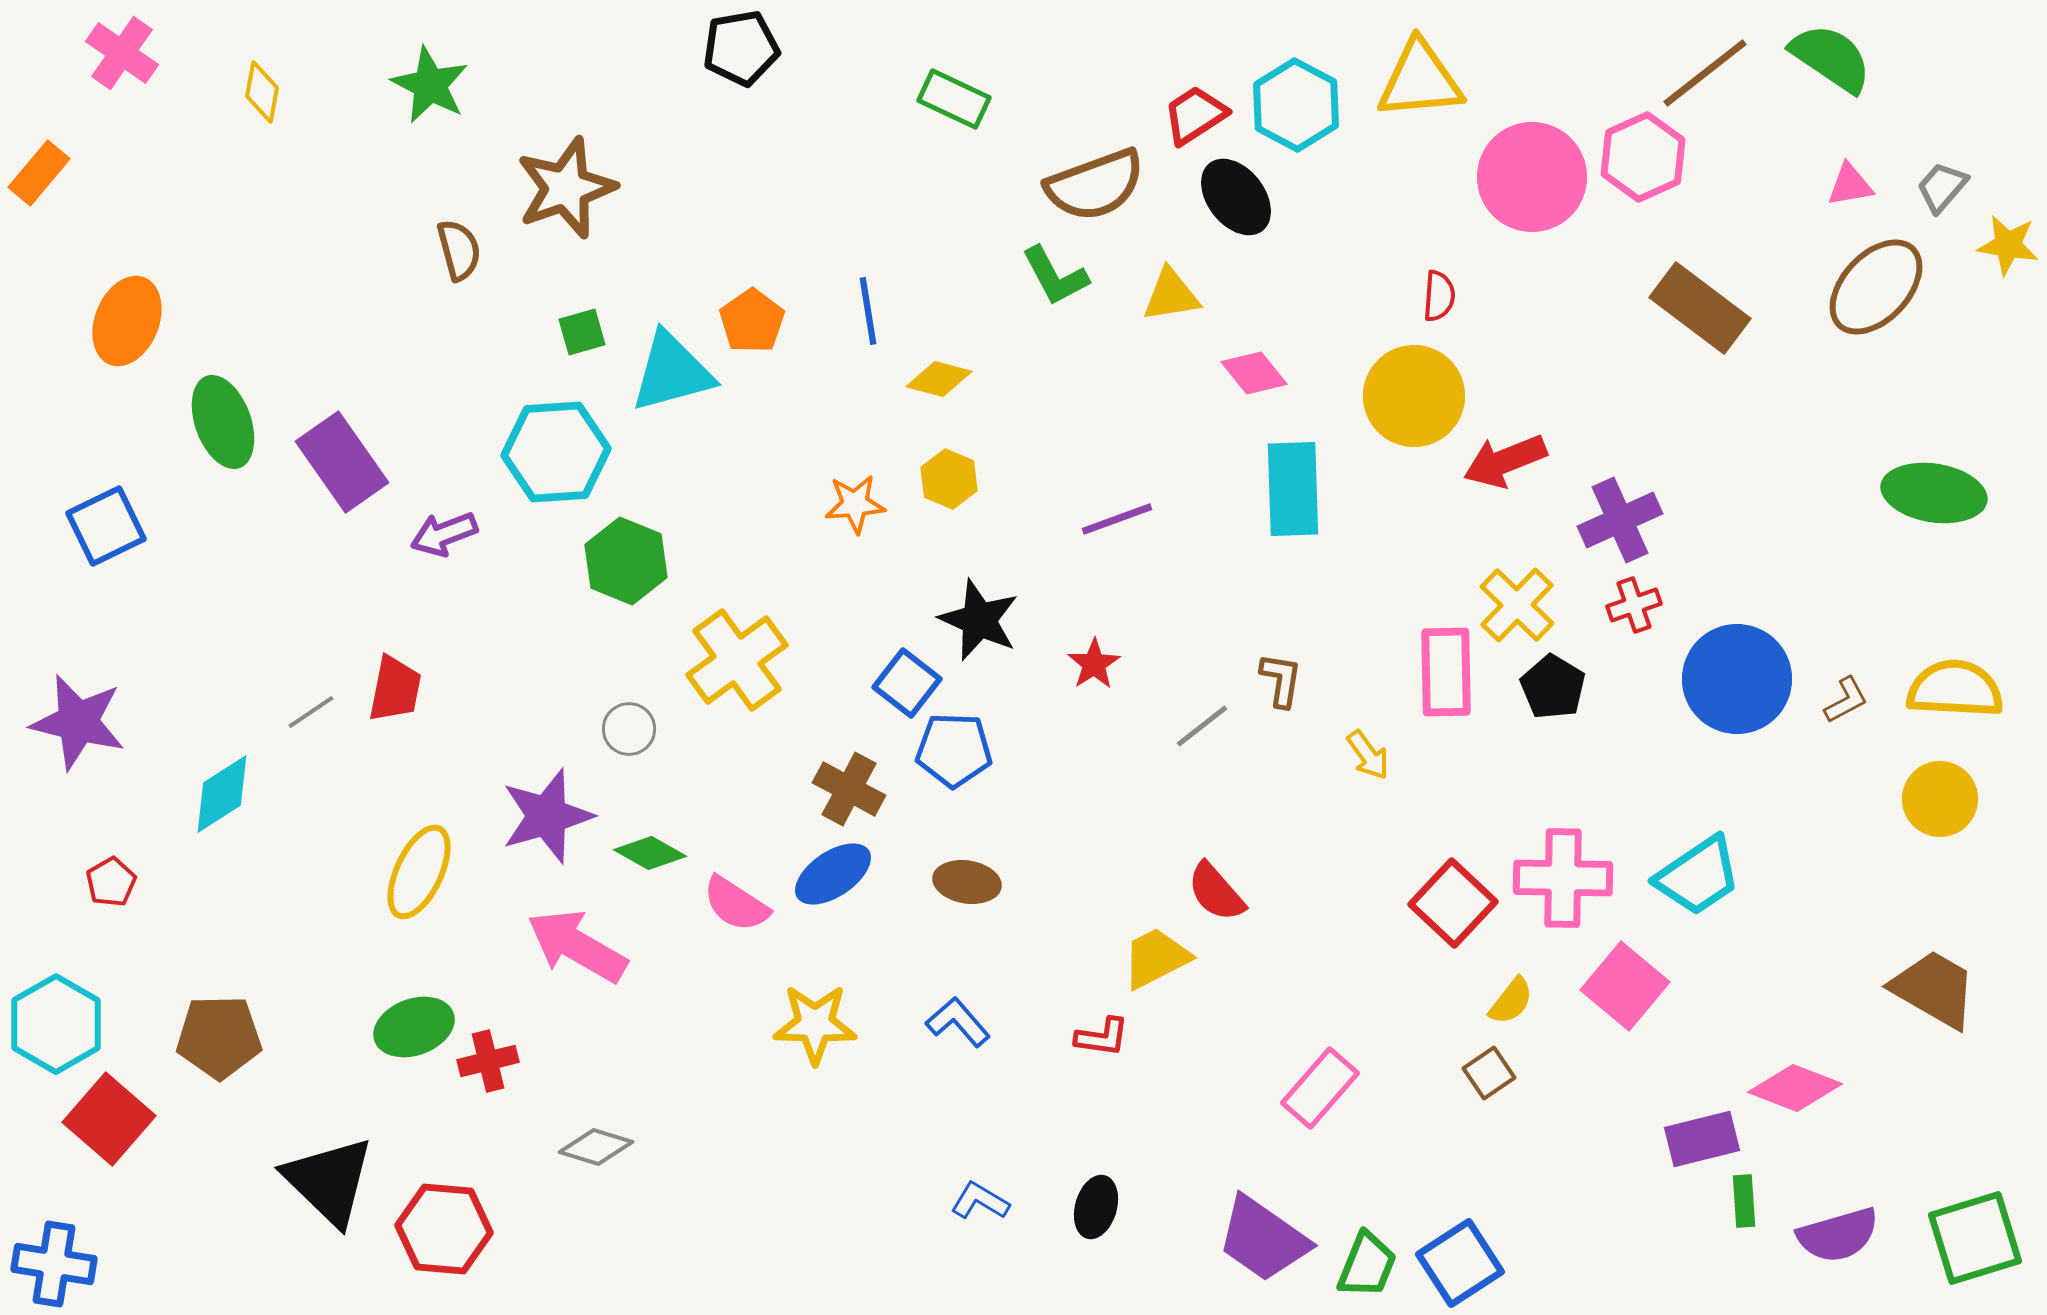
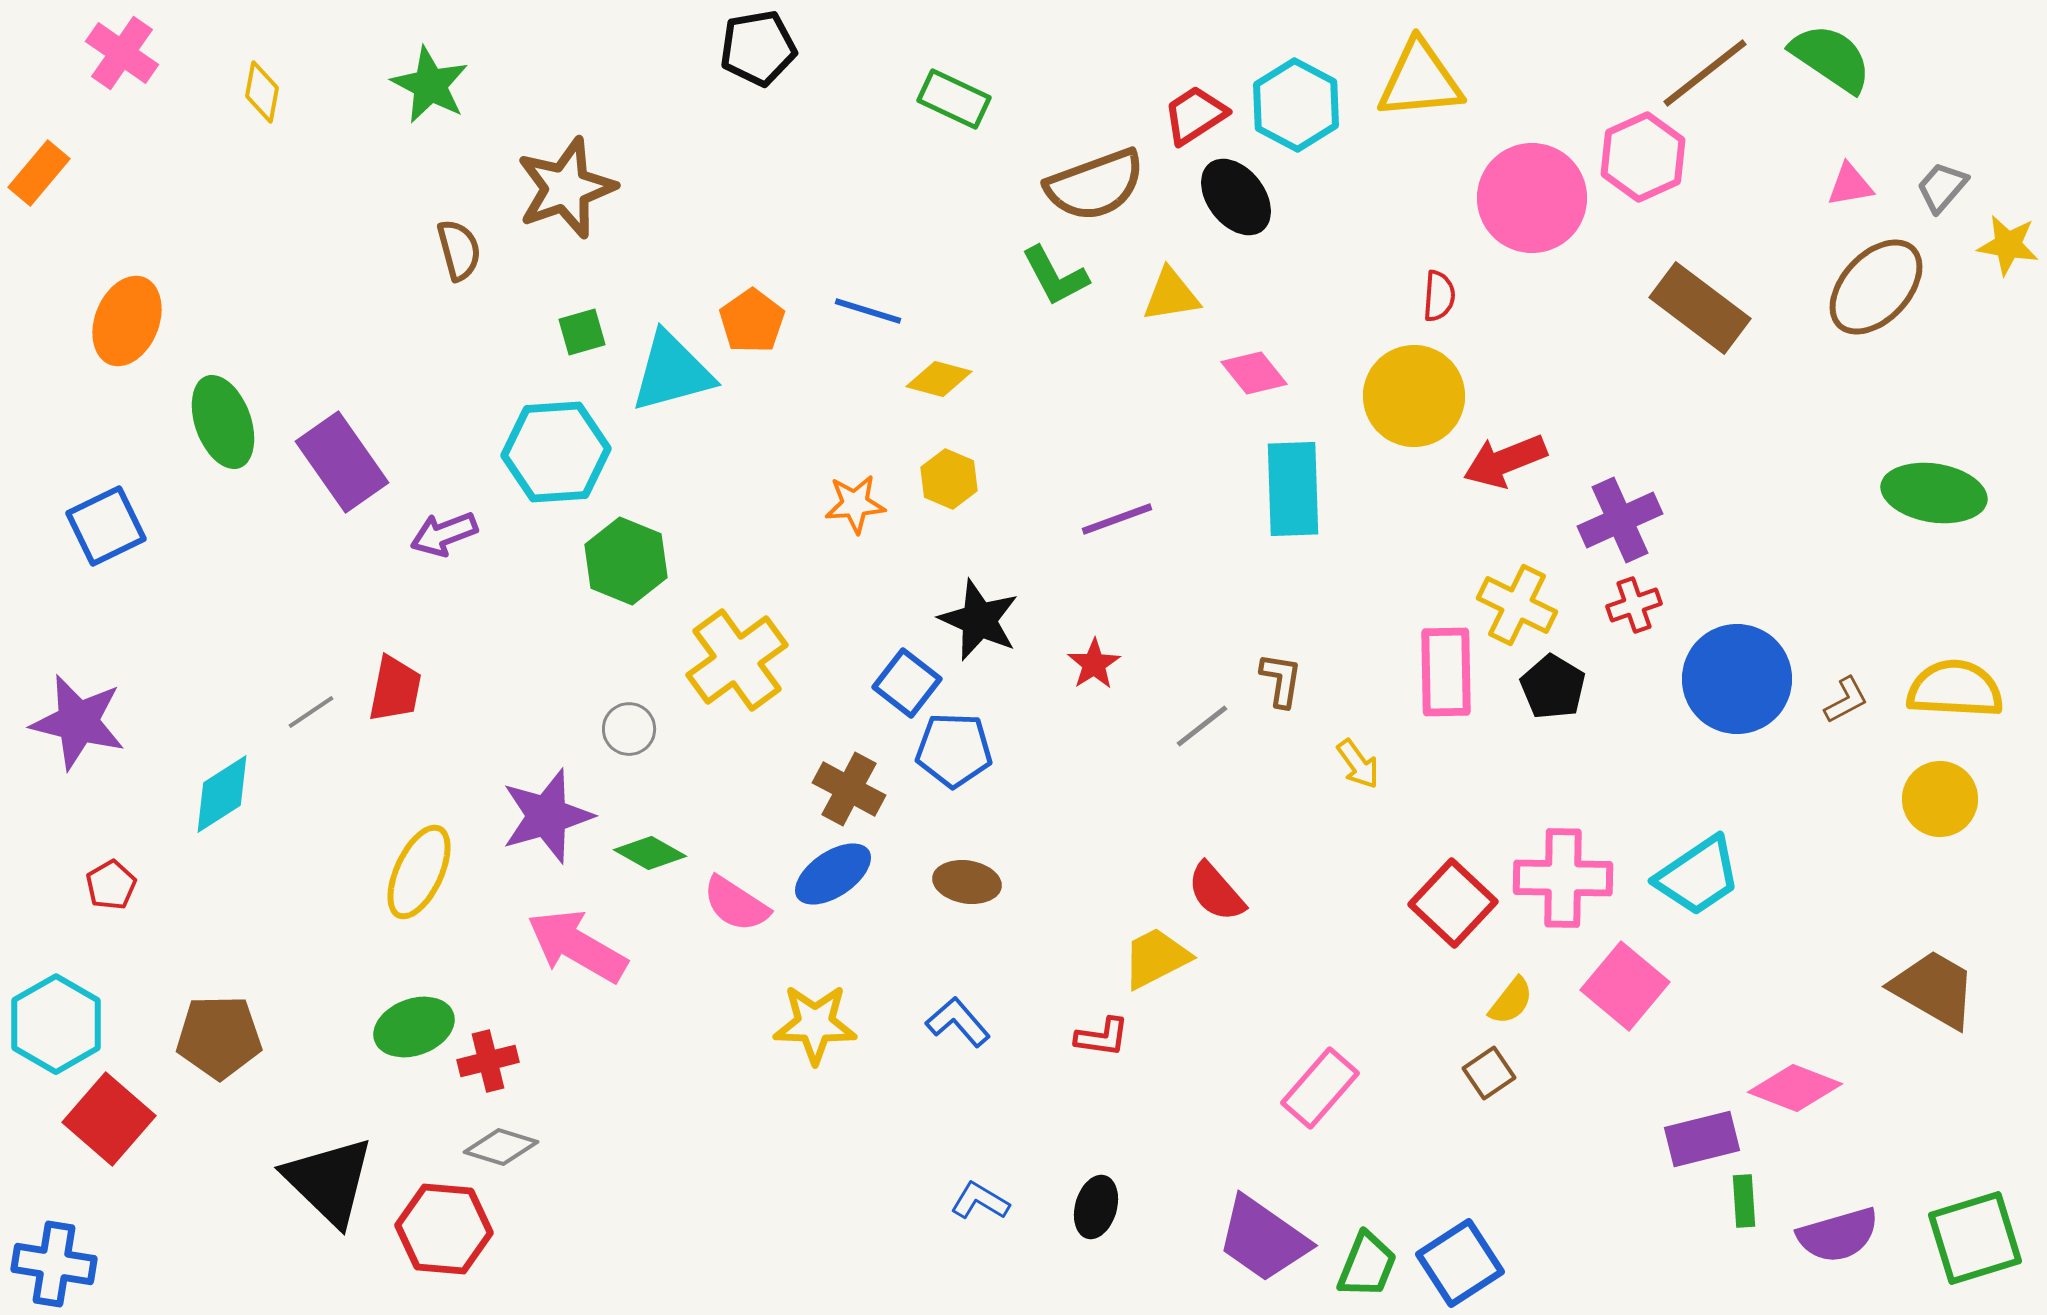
black pentagon at (741, 48): moved 17 px right
pink circle at (1532, 177): moved 21 px down
blue line at (868, 311): rotated 64 degrees counterclockwise
yellow cross at (1517, 605): rotated 18 degrees counterclockwise
yellow arrow at (1368, 755): moved 10 px left, 9 px down
red pentagon at (111, 882): moved 3 px down
gray diamond at (596, 1147): moved 95 px left
